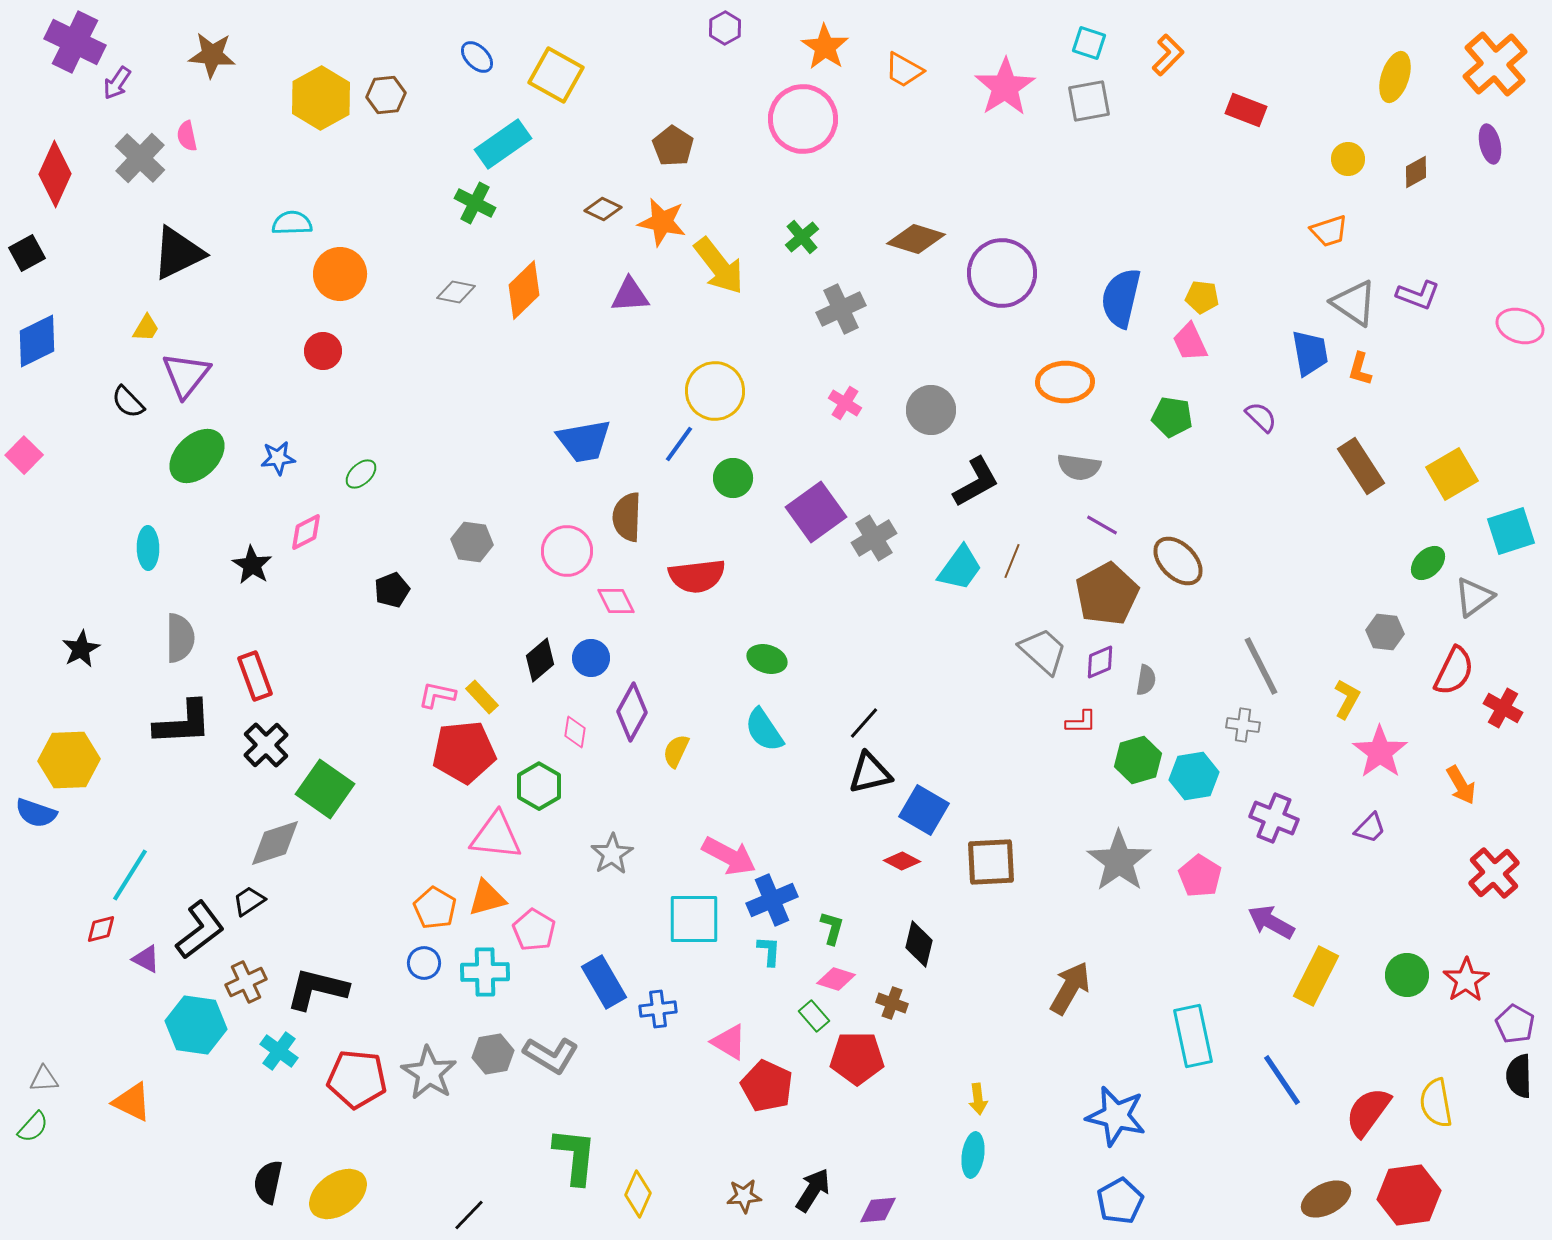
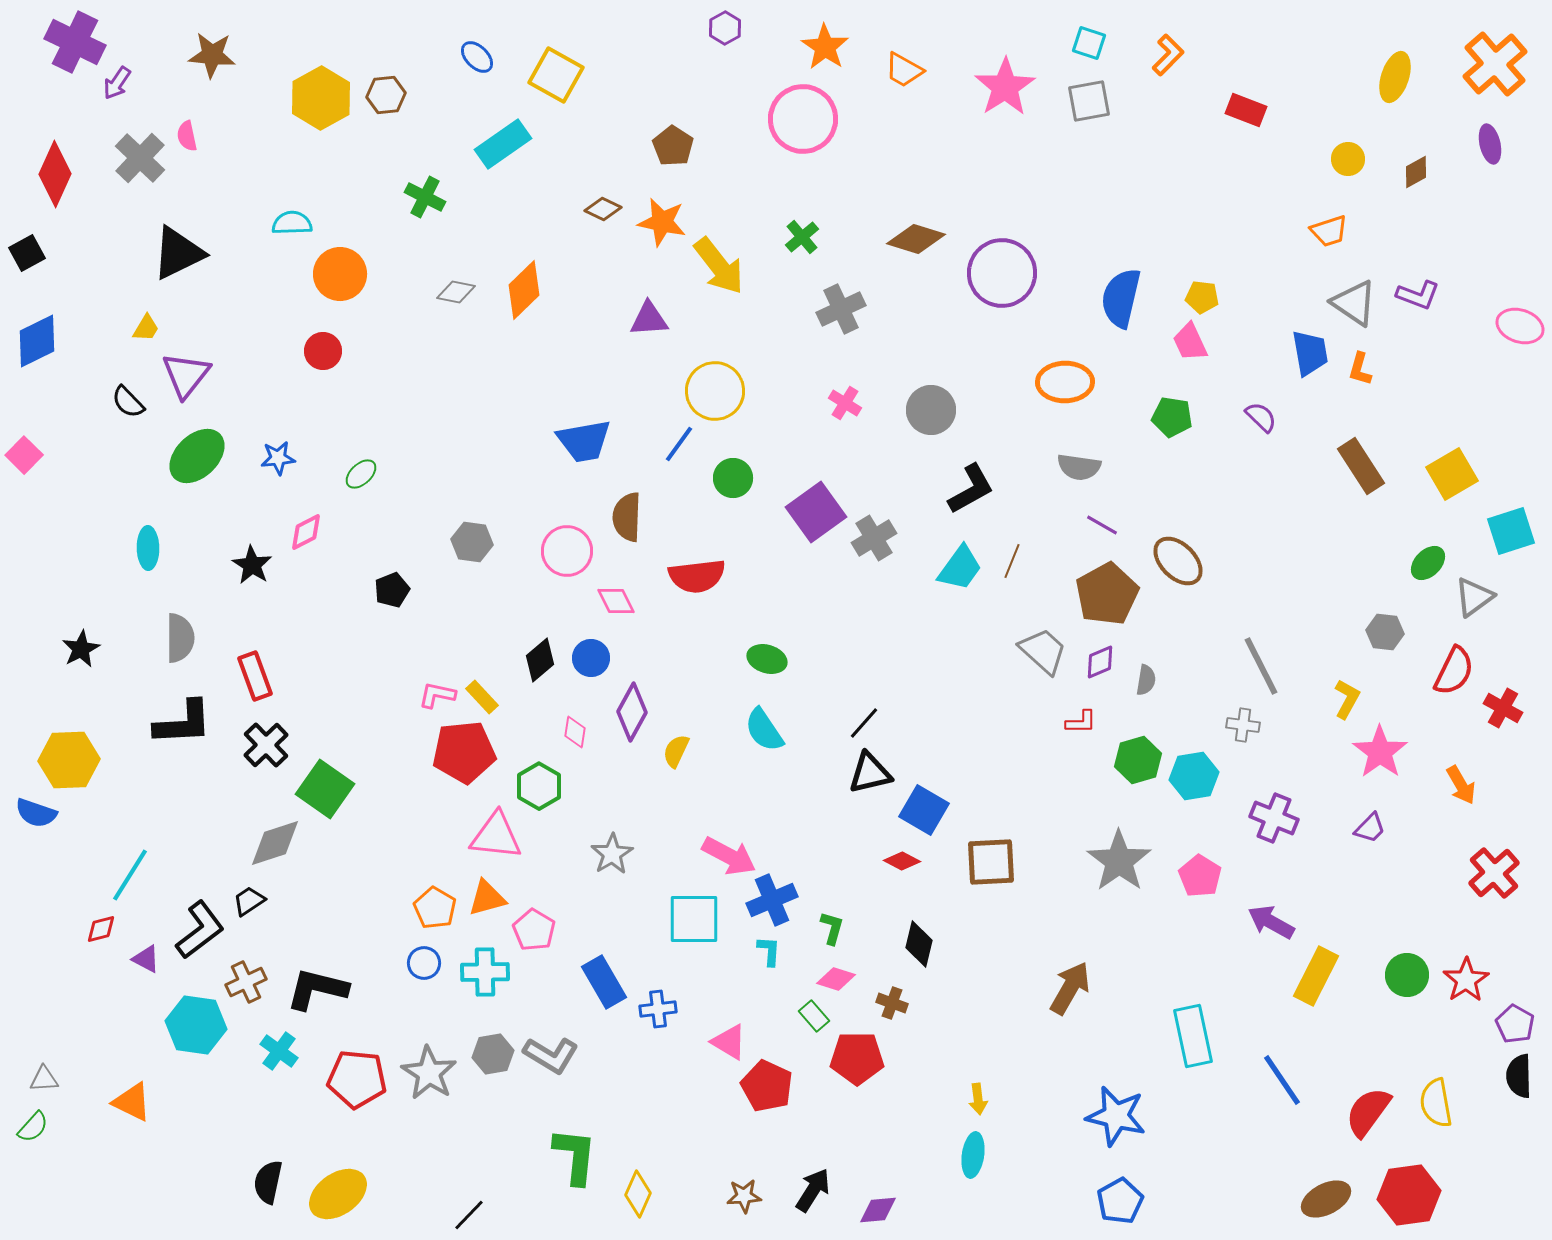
green cross at (475, 203): moved 50 px left, 6 px up
purple triangle at (630, 295): moved 19 px right, 24 px down
black L-shape at (976, 482): moved 5 px left, 7 px down
